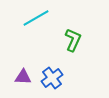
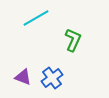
purple triangle: rotated 18 degrees clockwise
